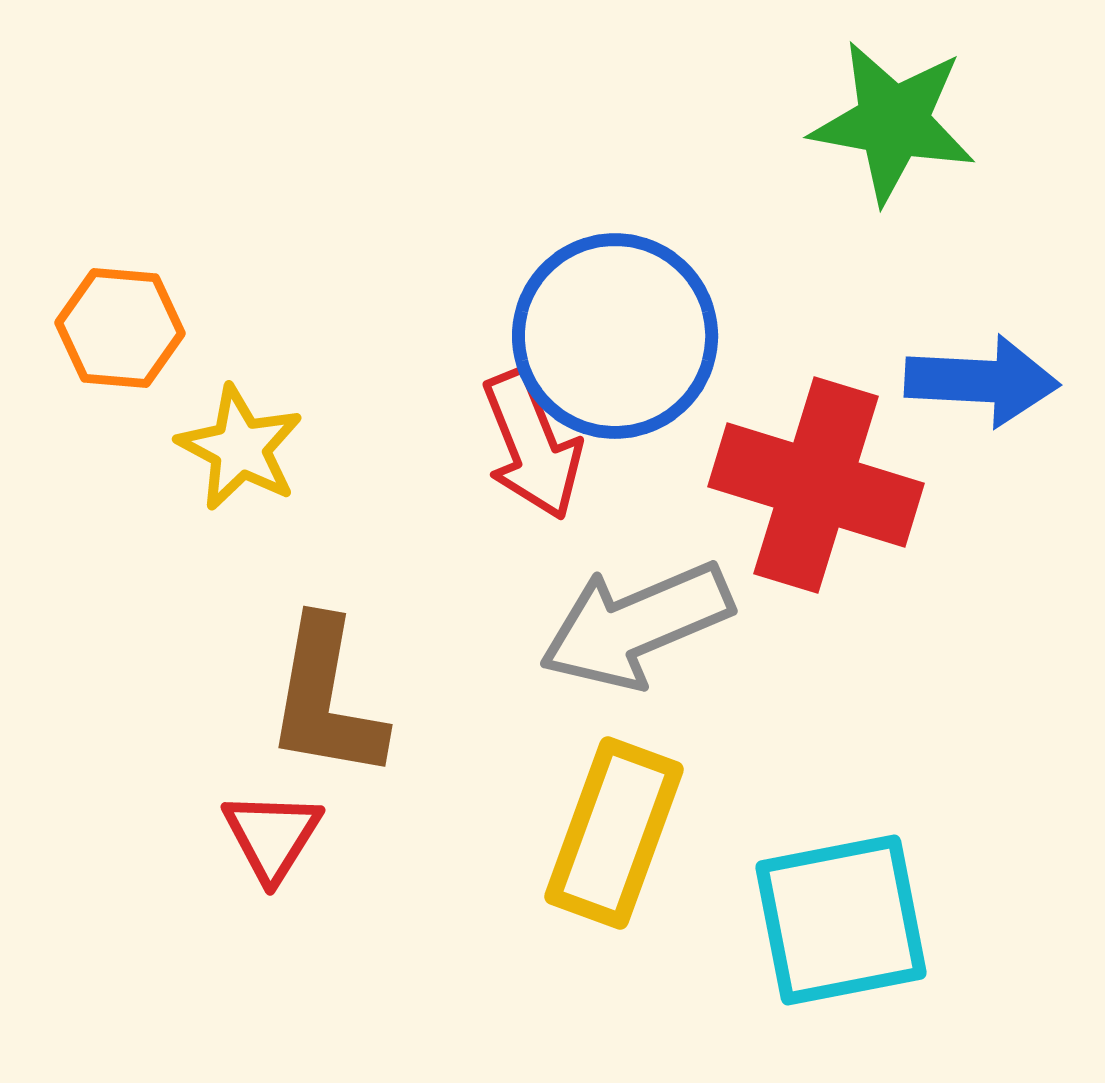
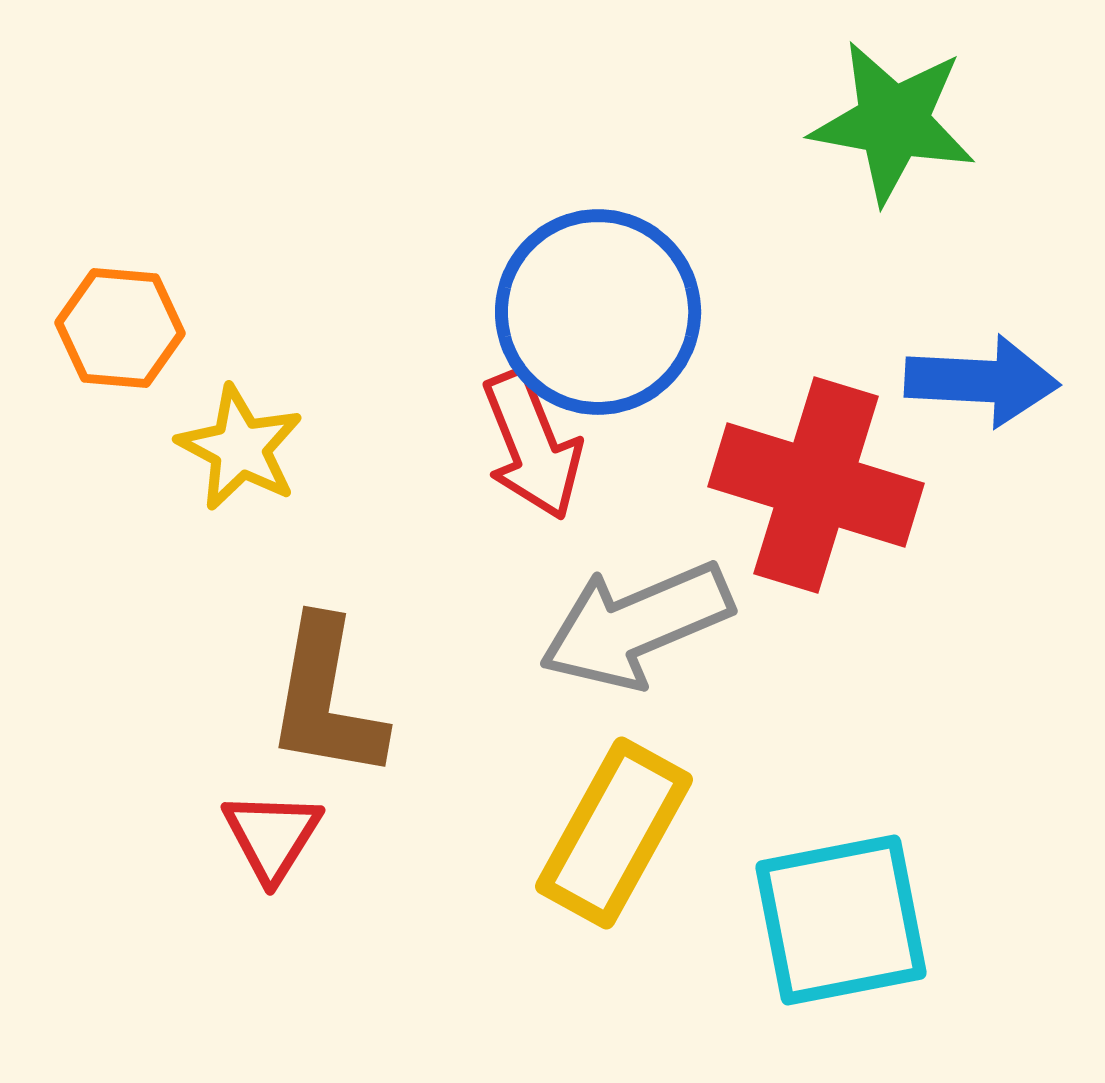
blue circle: moved 17 px left, 24 px up
yellow rectangle: rotated 9 degrees clockwise
